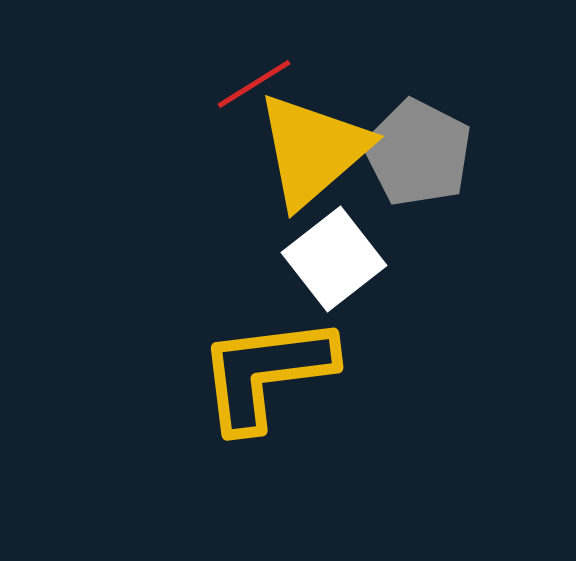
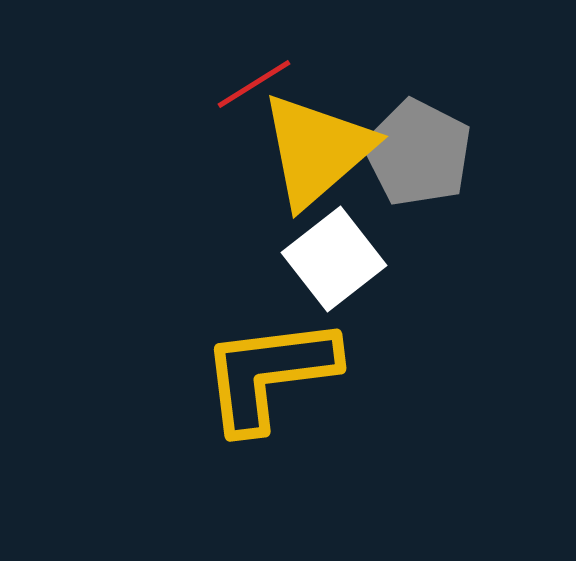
yellow triangle: moved 4 px right
yellow L-shape: moved 3 px right, 1 px down
